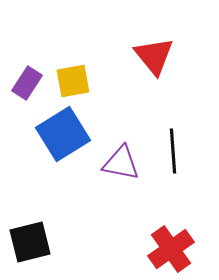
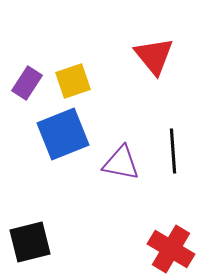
yellow square: rotated 9 degrees counterclockwise
blue square: rotated 10 degrees clockwise
red cross: rotated 24 degrees counterclockwise
